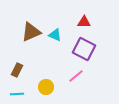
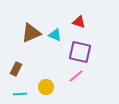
red triangle: moved 5 px left; rotated 16 degrees clockwise
brown triangle: moved 1 px down
purple square: moved 4 px left, 3 px down; rotated 15 degrees counterclockwise
brown rectangle: moved 1 px left, 1 px up
cyan line: moved 3 px right
